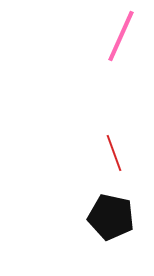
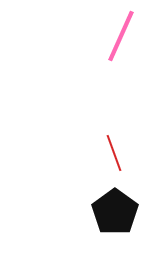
black pentagon: moved 4 px right, 5 px up; rotated 24 degrees clockwise
